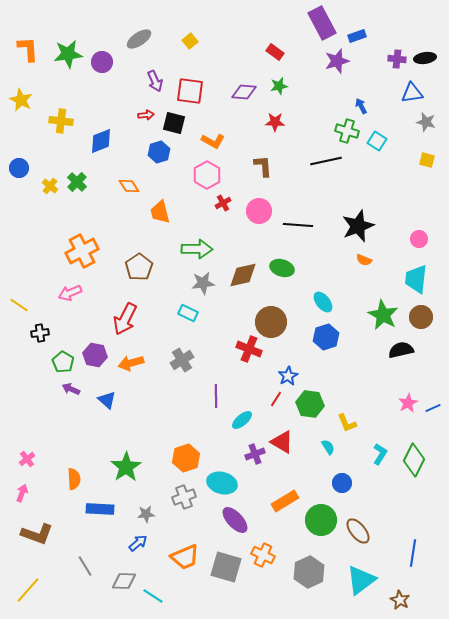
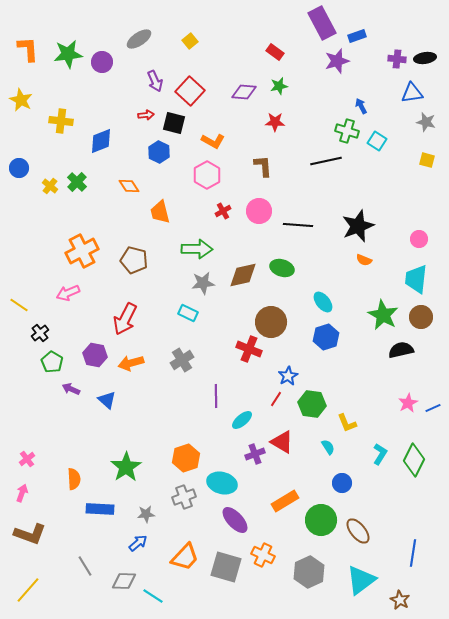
red square at (190, 91): rotated 36 degrees clockwise
blue hexagon at (159, 152): rotated 15 degrees counterclockwise
red cross at (223, 203): moved 8 px down
brown pentagon at (139, 267): moved 5 px left, 7 px up; rotated 24 degrees counterclockwise
pink arrow at (70, 293): moved 2 px left
black cross at (40, 333): rotated 30 degrees counterclockwise
green pentagon at (63, 362): moved 11 px left
green hexagon at (310, 404): moved 2 px right
brown L-shape at (37, 534): moved 7 px left
orange trapezoid at (185, 557): rotated 24 degrees counterclockwise
